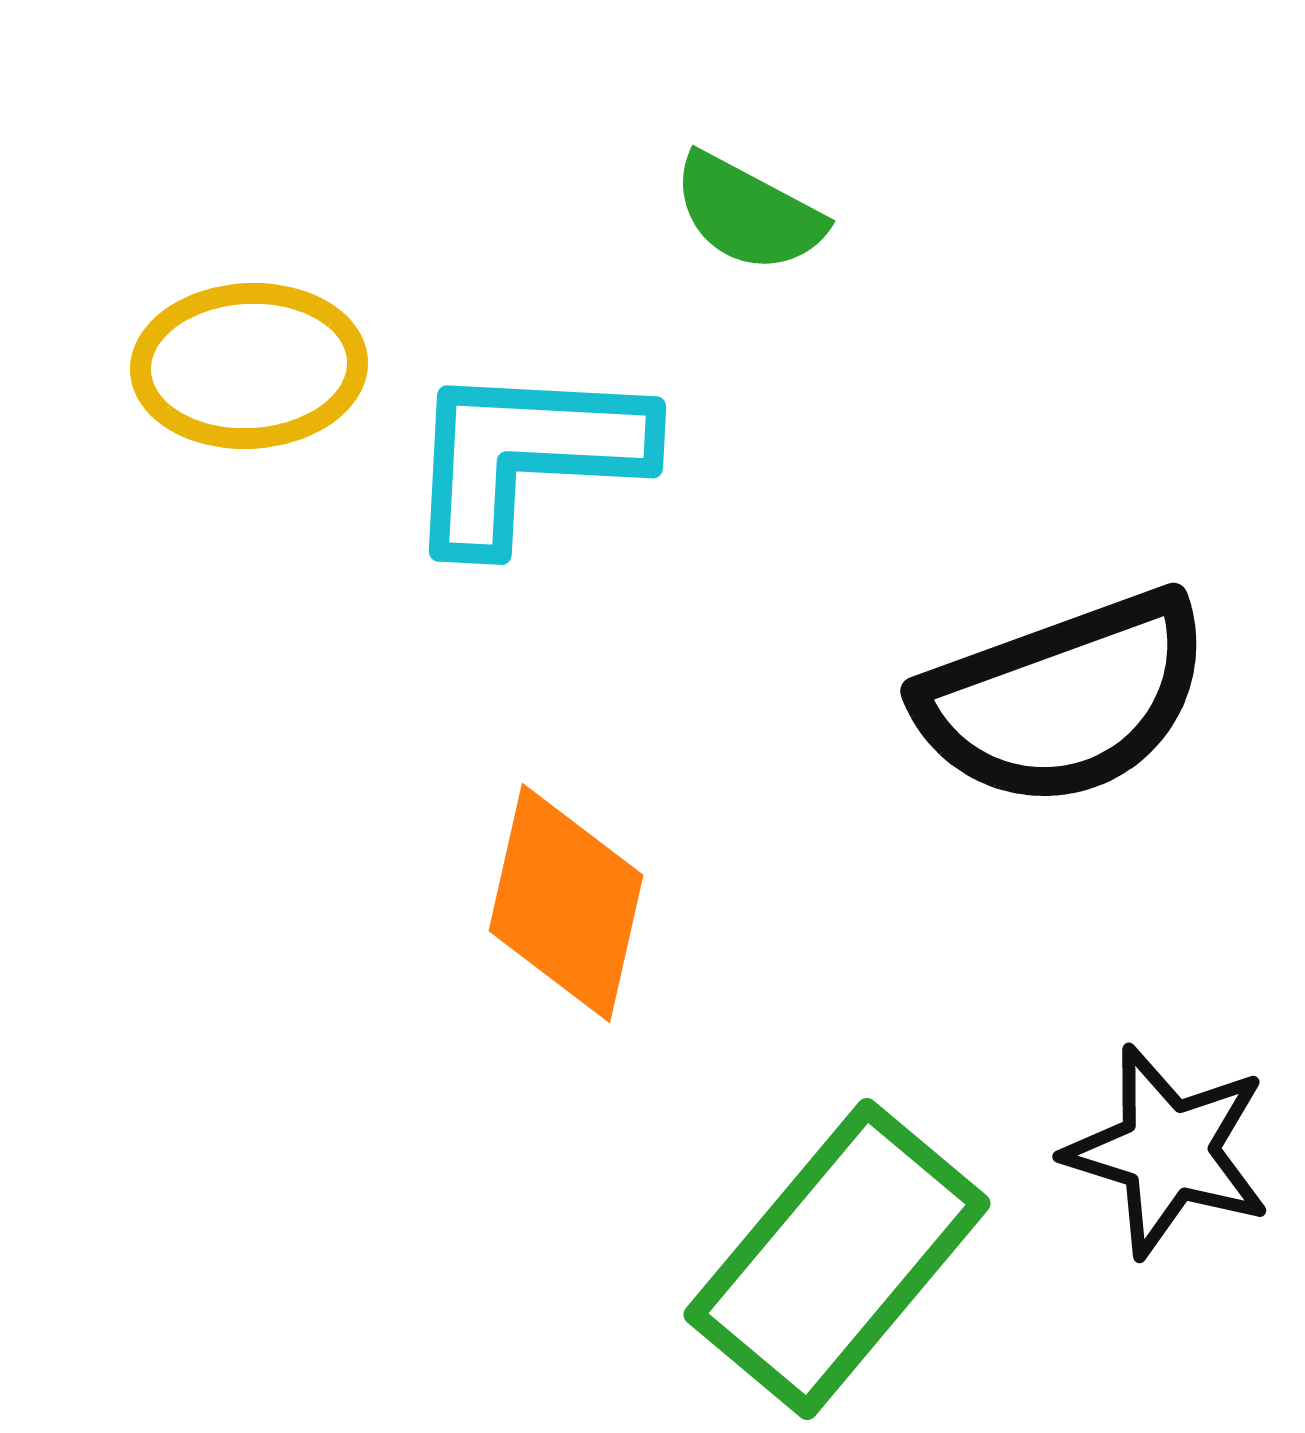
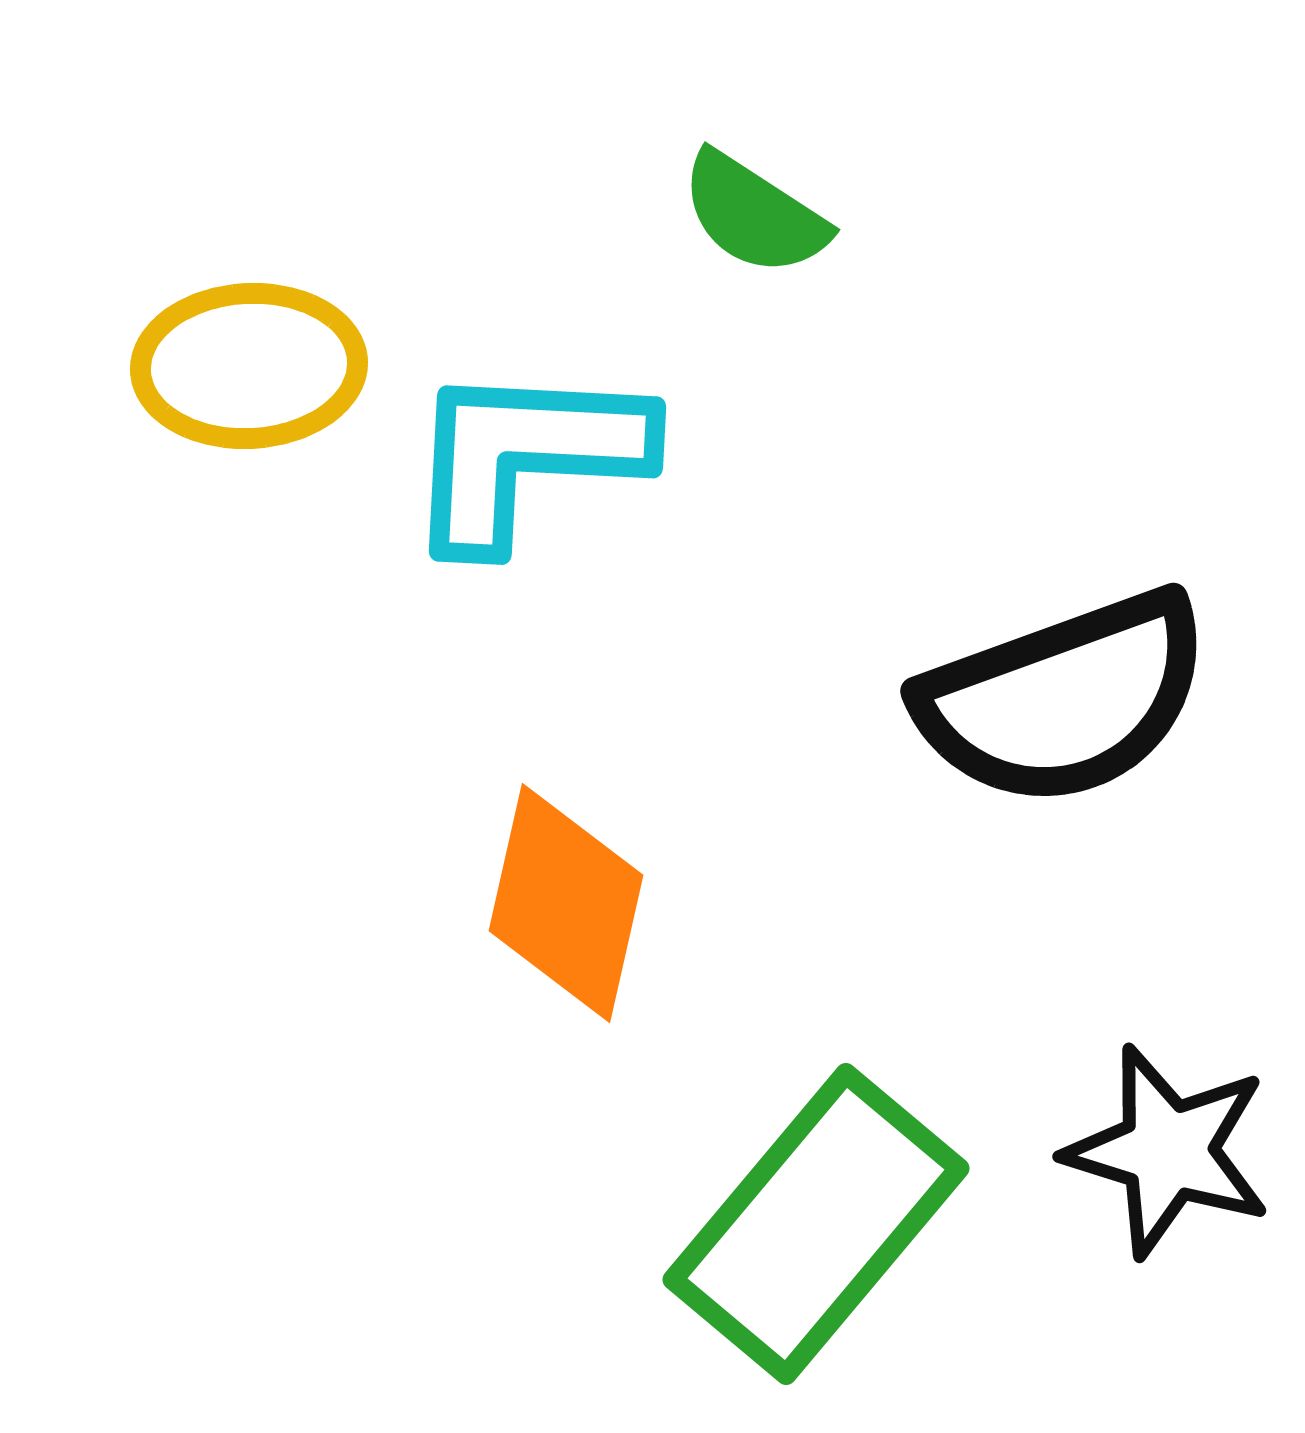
green semicircle: moved 6 px right, 1 px down; rotated 5 degrees clockwise
green rectangle: moved 21 px left, 35 px up
